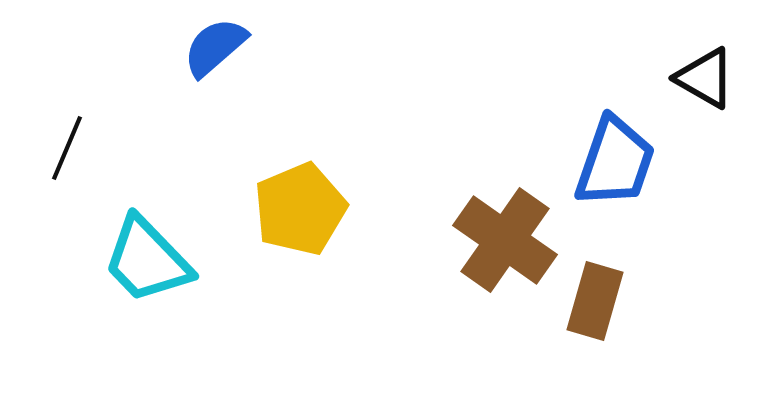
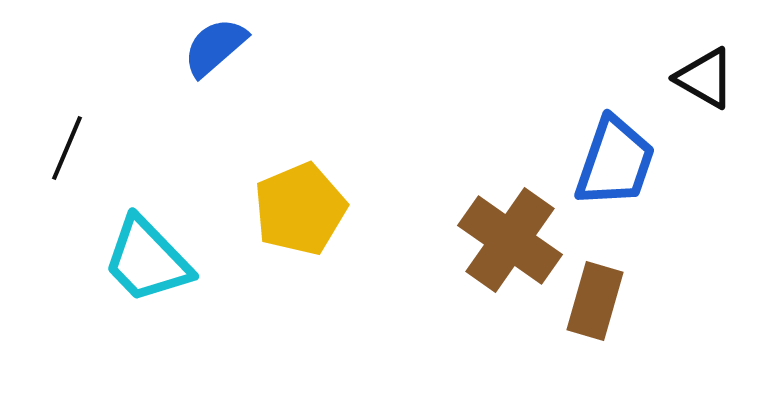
brown cross: moved 5 px right
